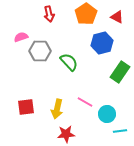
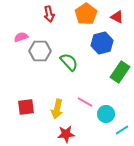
cyan circle: moved 1 px left
cyan line: moved 2 px right, 1 px up; rotated 24 degrees counterclockwise
